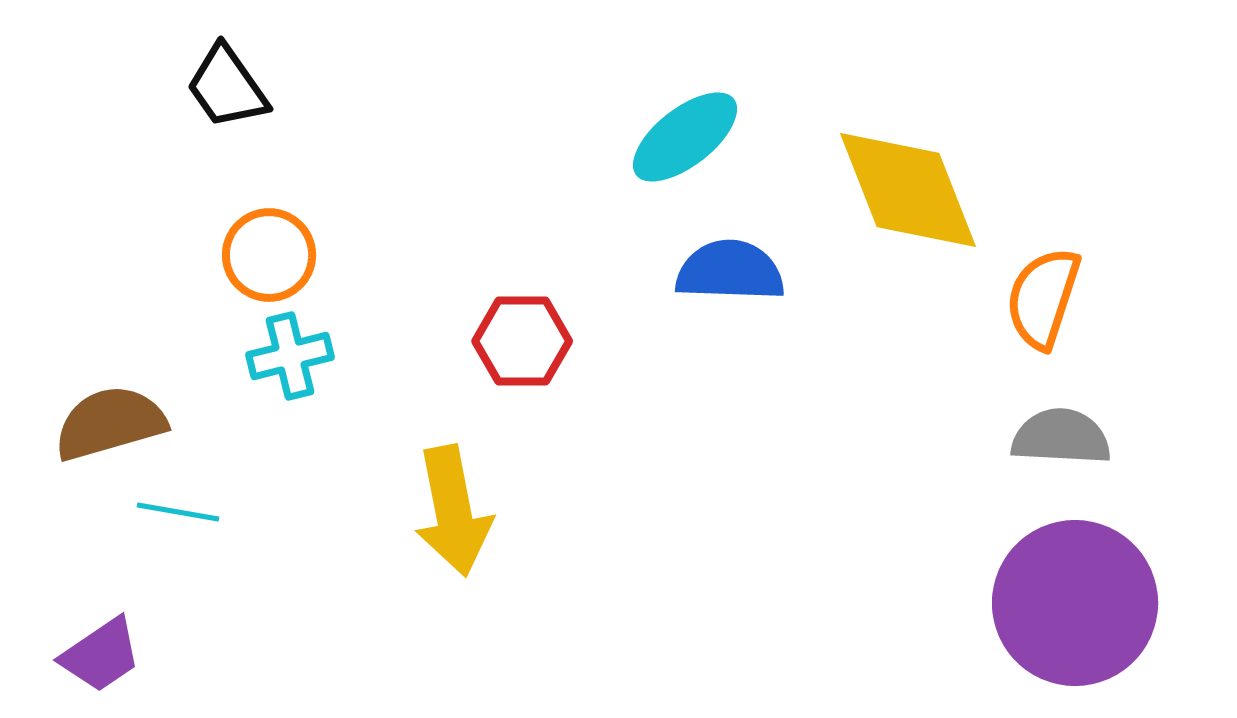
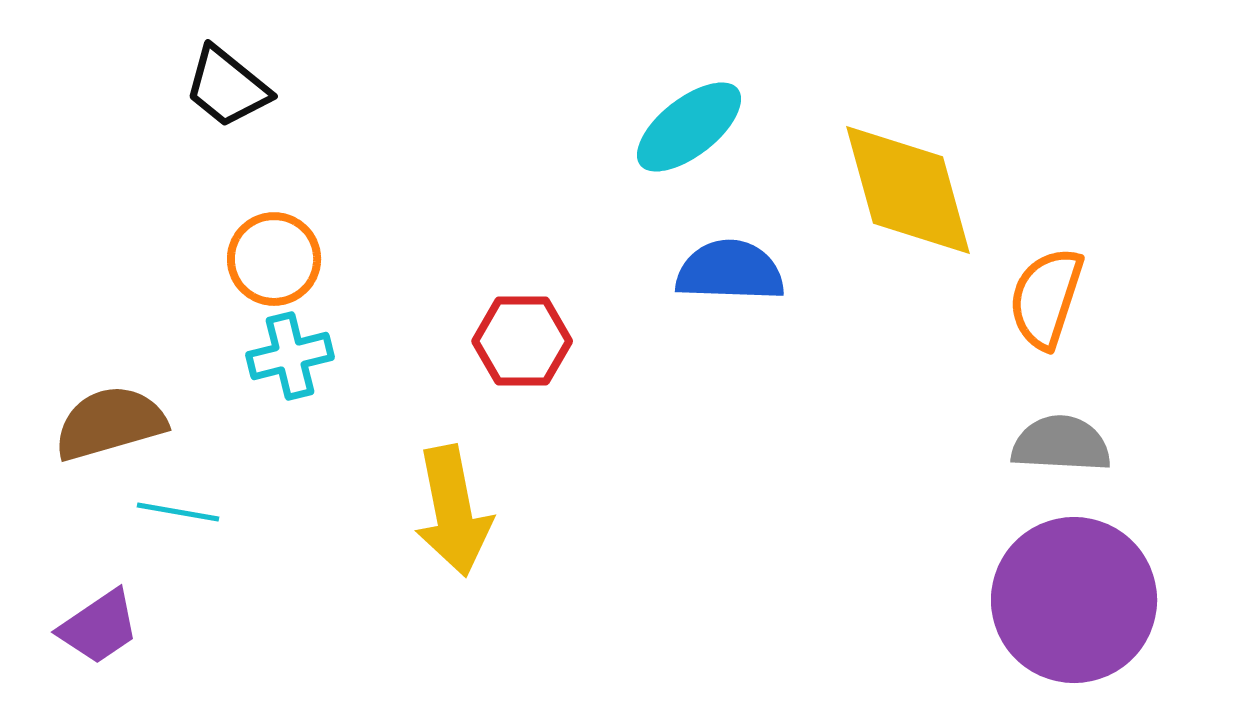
black trapezoid: rotated 16 degrees counterclockwise
cyan ellipse: moved 4 px right, 10 px up
yellow diamond: rotated 6 degrees clockwise
orange circle: moved 5 px right, 4 px down
orange semicircle: moved 3 px right
gray semicircle: moved 7 px down
purple circle: moved 1 px left, 3 px up
purple trapezoid: moved 2 px left, 28 px up
